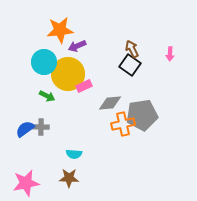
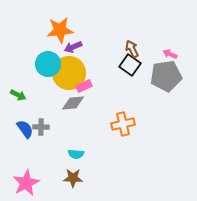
purple arrow: moved 4 px left, 1 px down
pink arrow: rotated 112 degrees clockwise
cyan circle: moved 4 px right, 2 px down
yellow circle: moved 1 px right, 1 px up
green arrow: moved 29 px left, 1 px up
gray diamond: moved 37 px left
gray pentagon: moved 24 px right, 39 px up
blue semicircle: rotated 90 degrees clockwise
cyan semicircle: moved 2 px right
brown star: moved 4 px right
pink star: rotated 16 degrees counterclockwise
